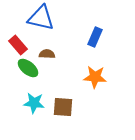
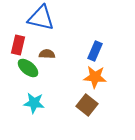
blue rectangle: moved 14 px down
red rectangle: rotated 54 degrees clockwise
brown square: moved 24 px right, 2 px up; rotated 35 degrees clockwise
